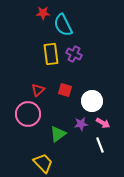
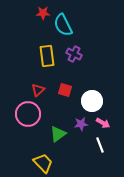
yellow rectangle: moved 4 px left, 2 px down
